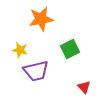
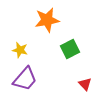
orange star: moved 6 px right, 1 px down
purple trapezoid: moved 11 px left, 8 px down; rotated 36 degrees counterclockwise
red triangle: moved 1 px right, 3 px up
